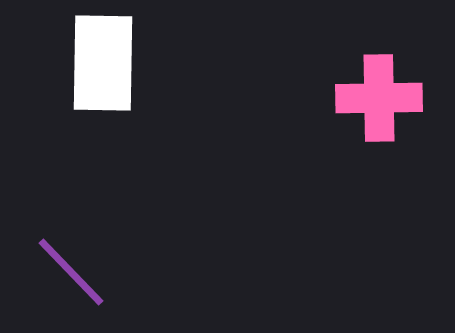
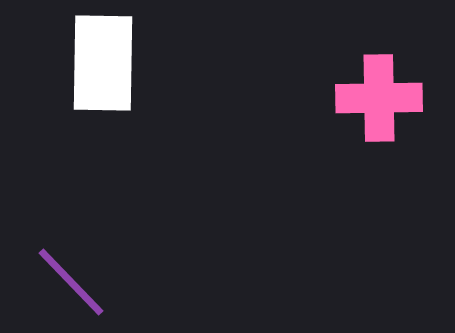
purple line: moved 10 px down
